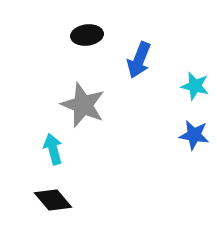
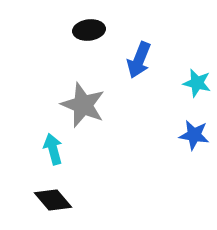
black ellipse: moved 2 px right, 5 px up
cyan star: moved 2 px right, 3 px up
